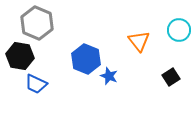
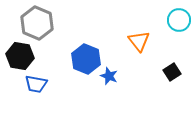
cyan circle: moved 10 px up
black square: moved 1 px right, 5 px up
blue trapezoid: rotated 15 degrees counterclockwise
